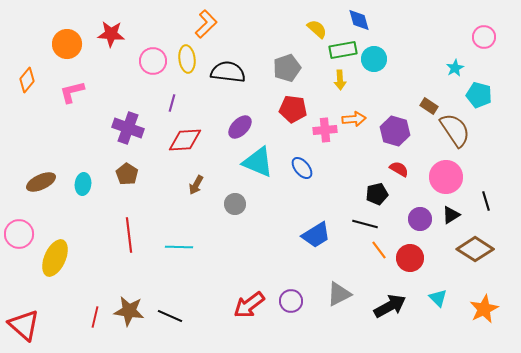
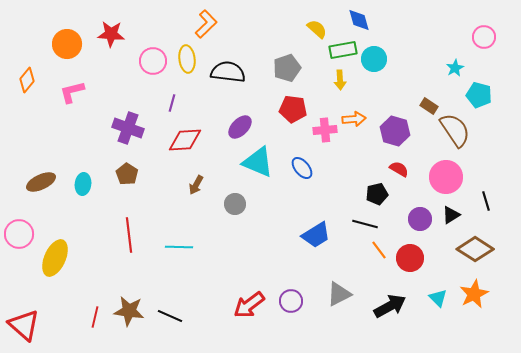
orange star at (484, 309): moved 10 px left, 15 px up
